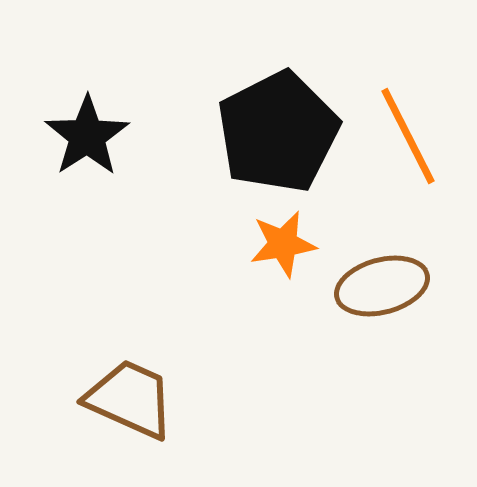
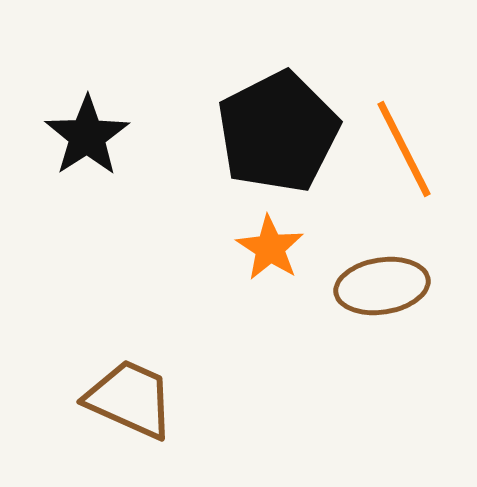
orange line: moved 4 px left, 13 px down
orange star: moved 13 px left, 4 px down; rotated 30 degrees counterclockwise
brown ellipse: rotated 6 degrees clockwise
